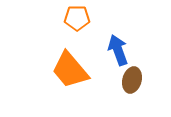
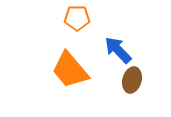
blue arrow: rotated 24 degrees counterclockwise
